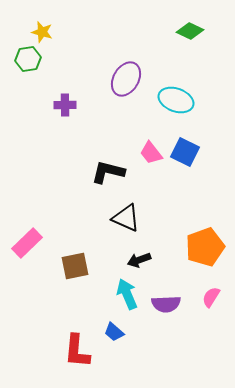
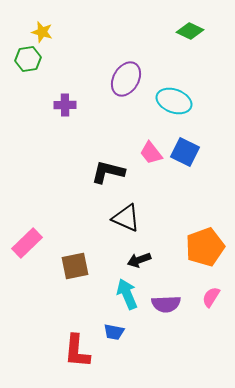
cyan ellipse: moved 2 px left, 1 px down
blue trapezoid: rotated 30 degrees counterclockwise
